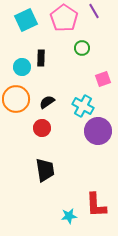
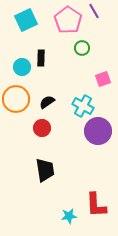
pink pentagon: moved 4 px right, 2 px down
